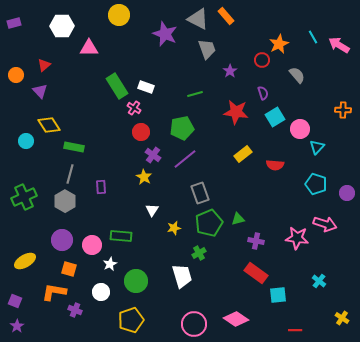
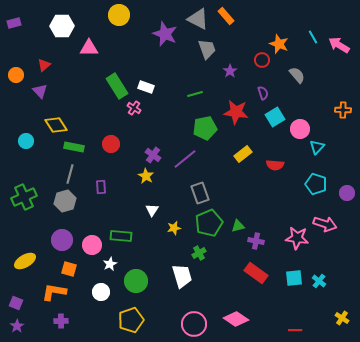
orange star at (279, 44): rotated 24 degrees counterclockwise
yellow diamond at (49, 125): moved 7 px right
green pentagon at (182, 128): moved 23 px right
red circle at (141, 132): moved 30 px left, 12 px down
yellow star at (144, 177): moved 2 px right, 1 px up
gray hexagon at (65, 201): rotated 15 degrees clockwise
green triangle at (238, 219): moved 7 px down
cyan square at (278, 295): moved 16 px right, 17 px up
purple square at (15, 301): moved 1 px right, 2 px down
purple cross at (75, 310): moved 14 px left, 11 px down; rotated 24 degrees counterclockwise
